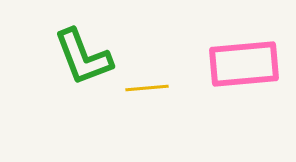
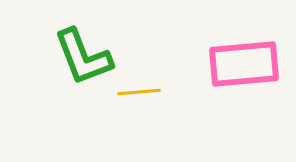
yellow line: moved 8 px left, 4 px down
